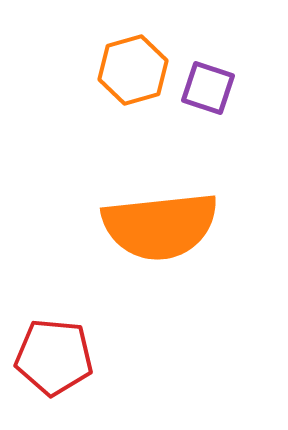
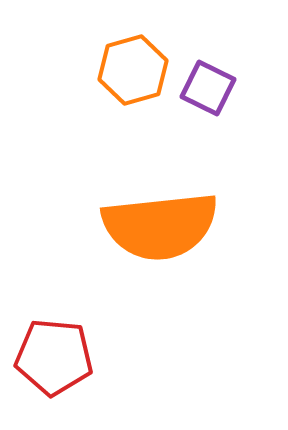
purple square: rotated 8 degrees clockwise
